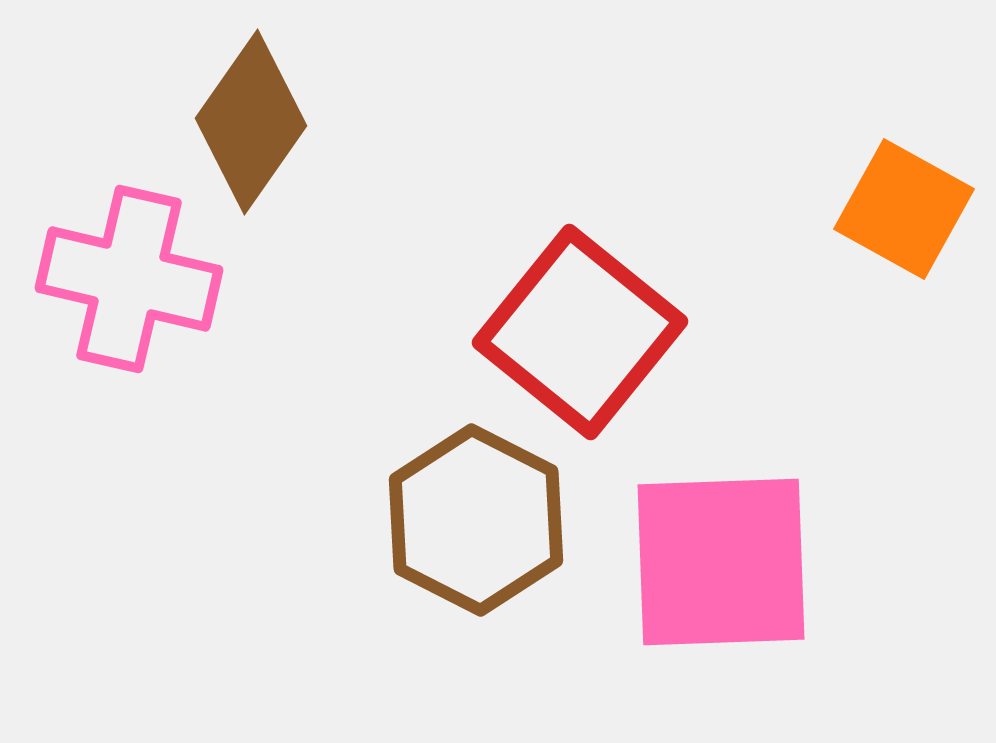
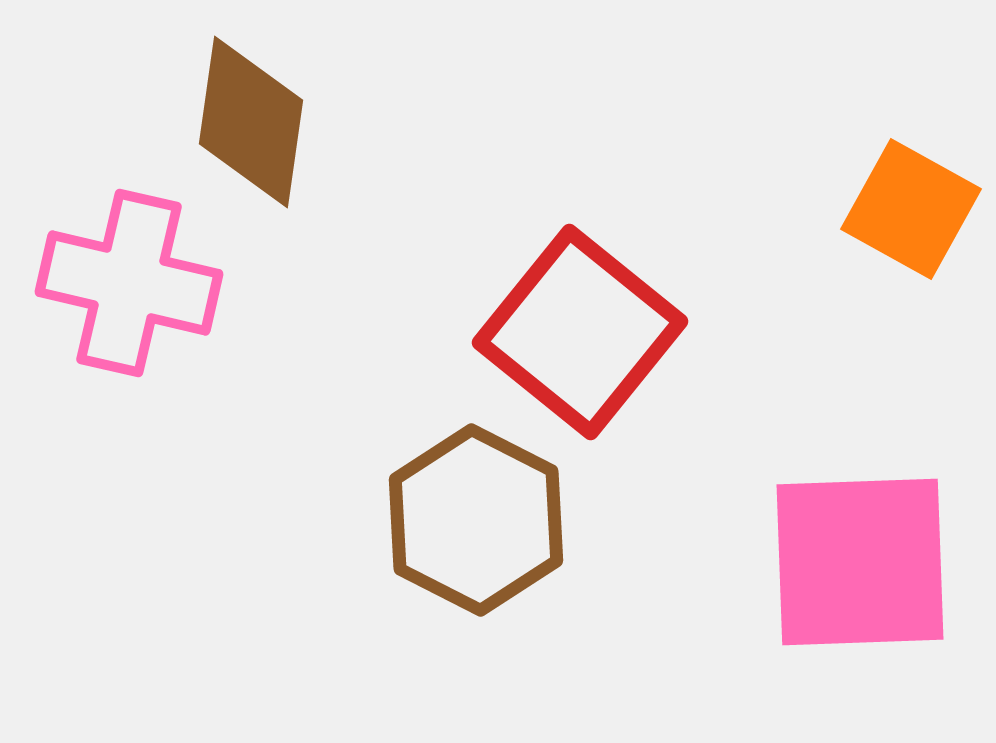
brown diamond: rotated 27 degrees counterclockwise
orange square: moved 7 px right
pink cross: moved 4 px down
pink square: moved 139 px right
